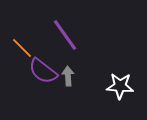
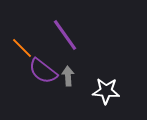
white star: moved 14 px left, 5 px down
